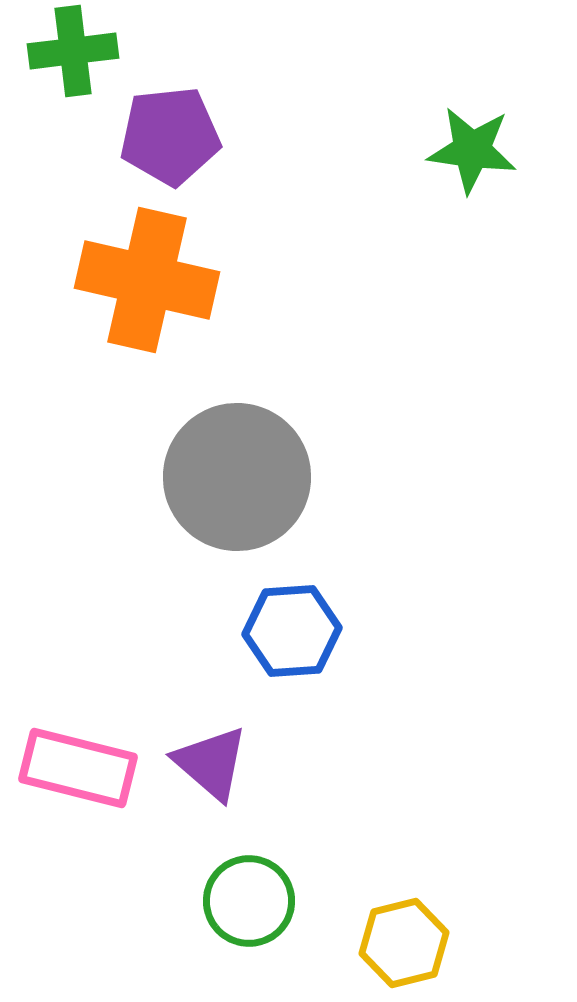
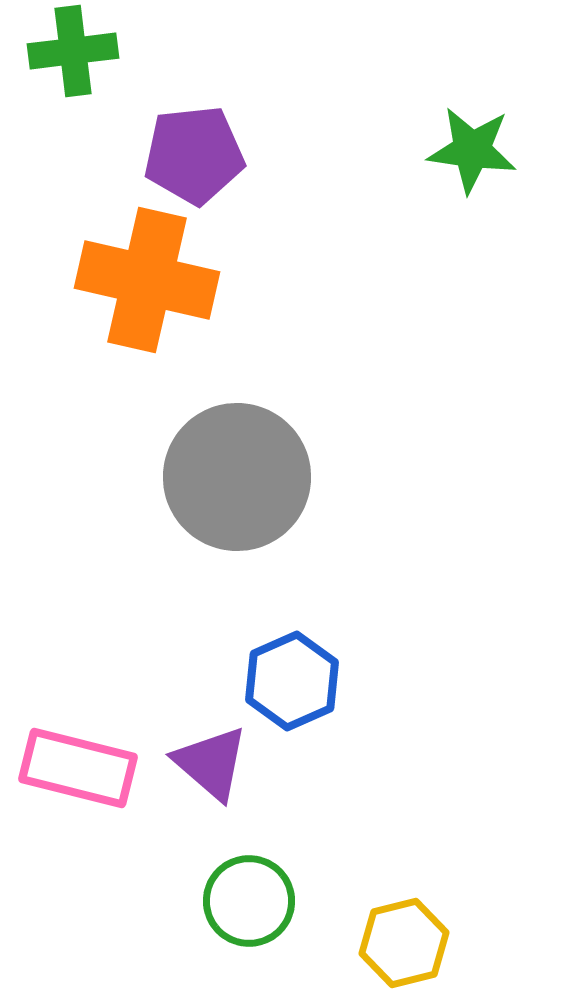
purple pentagon: moved 24 px right, 19 px down
blue hexagon: moved 50 px down; rotated 20 degrees counterclockwise
